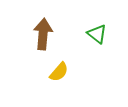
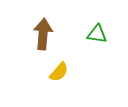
green triangle: rotated 30 degrees counterclockwise
